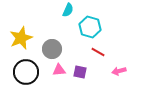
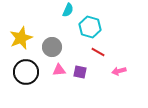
gray circle: moved 2 px up
